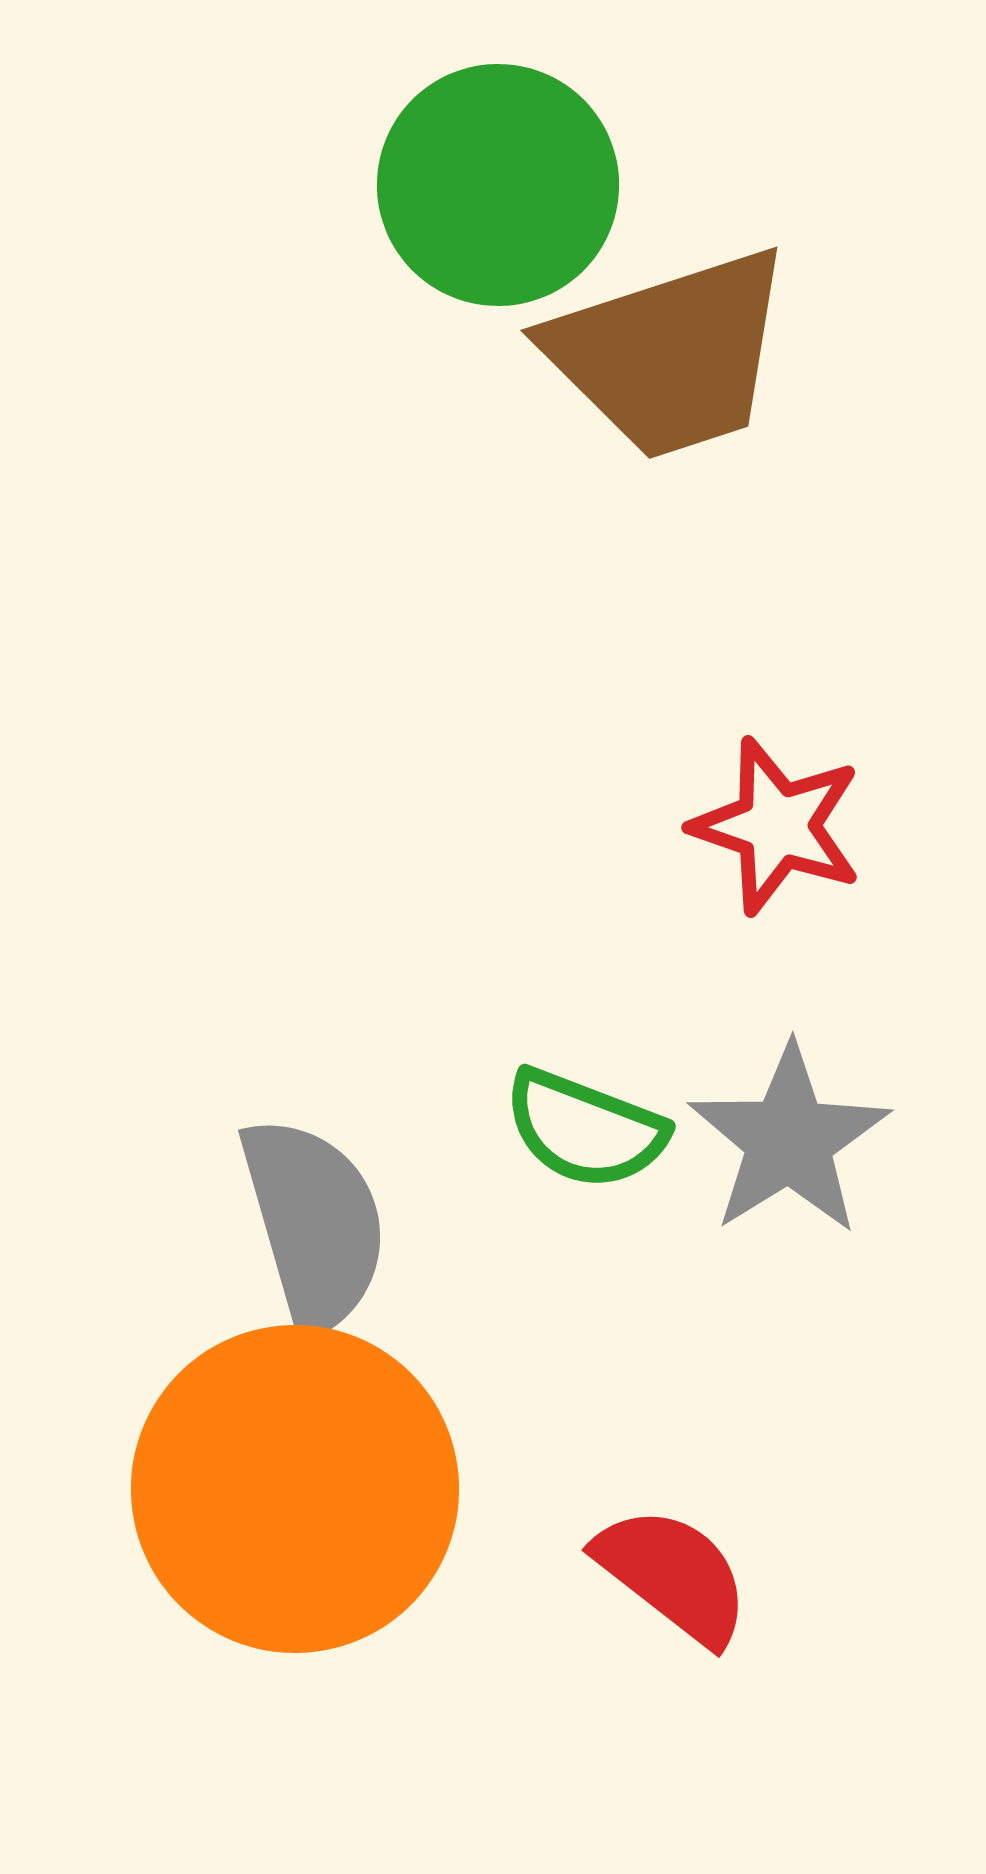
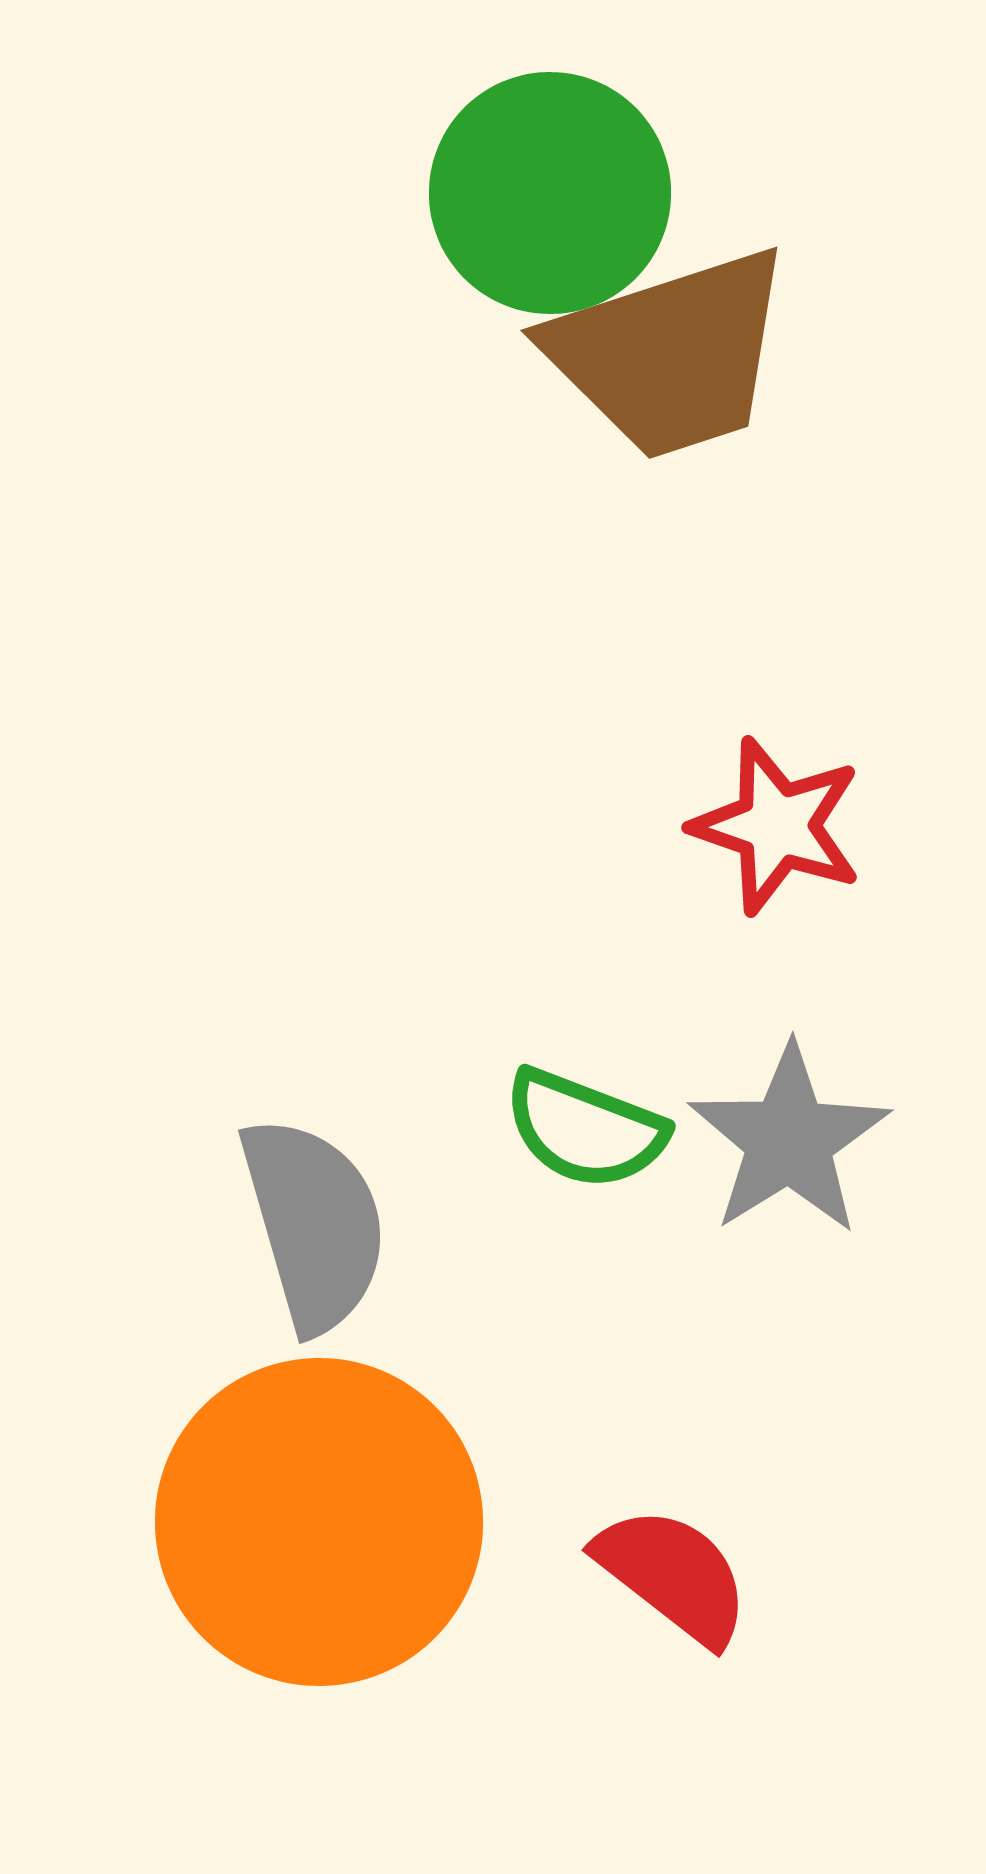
green circle: moved 52 px right, 8 px down
orange circle: moved 24 px right, 33 px down
